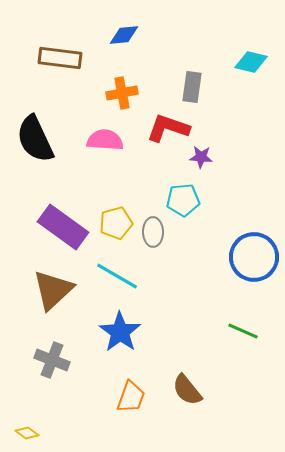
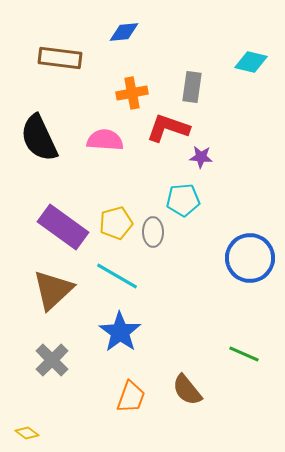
blue diamond: moved 3 px up
orange cross: moved 10 px right
black semicircle: moved 4 px right, 1 px up
blue circle: moved 4 px left, 1 px down
green line: moved 1 px right, 23 px down
gray cross: rotated 24 degrees clockwise
